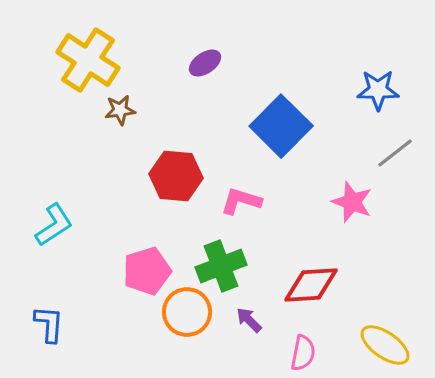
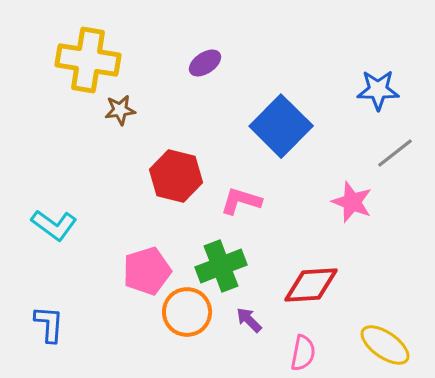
yellow cross: rotated 24 degrees counterclockwise
red hexagon: rotated 9 degrees clockwise
cyan L-shape: rotated 69 degrees clockwise
